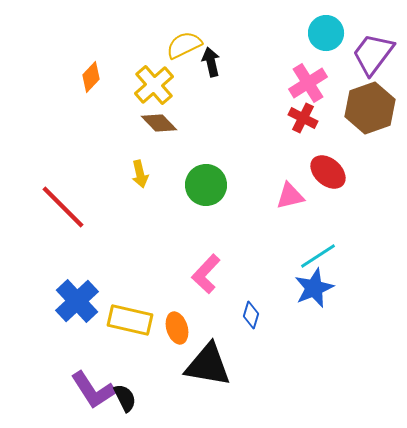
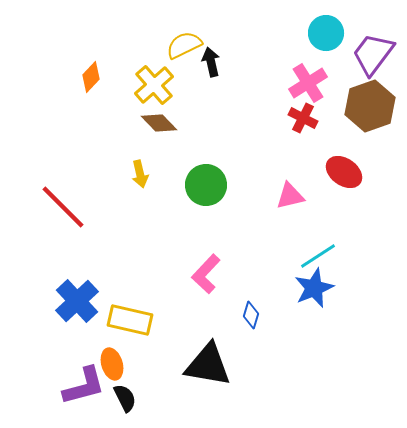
brown hexagon: moved 2 px up
red ellipse: moved 16 px right; rotated 6 degrees counterclockwise
orange ellipse: moved 65 px left, 36 px down
purple L-shape: moved 9 px left, 4 px up; rotated 72 degrees counterclockwise
